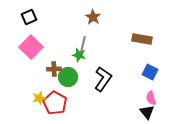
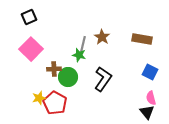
brown star: moved 9 px right, 20 px down
pink square: moved 2 px down
